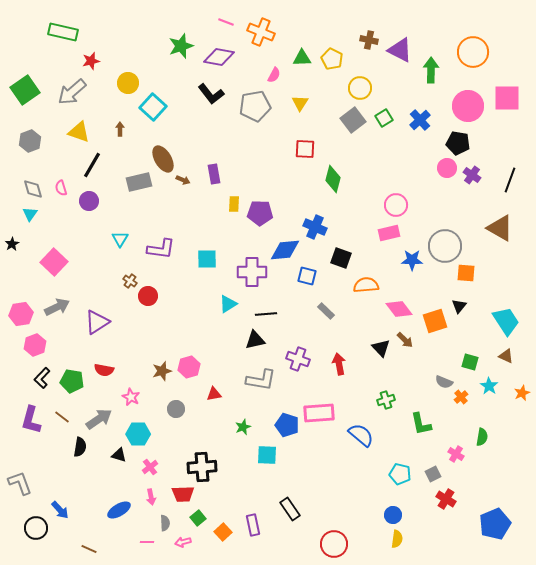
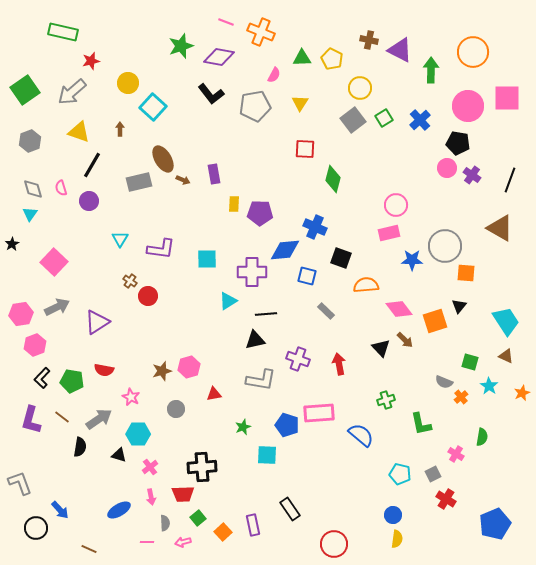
cyan triangle at (228, 304): moved 3 px up
